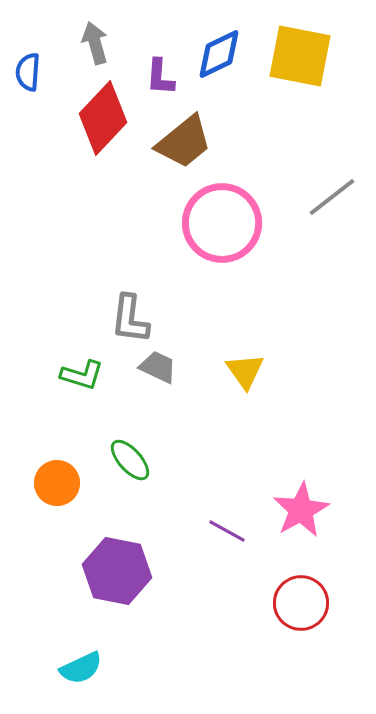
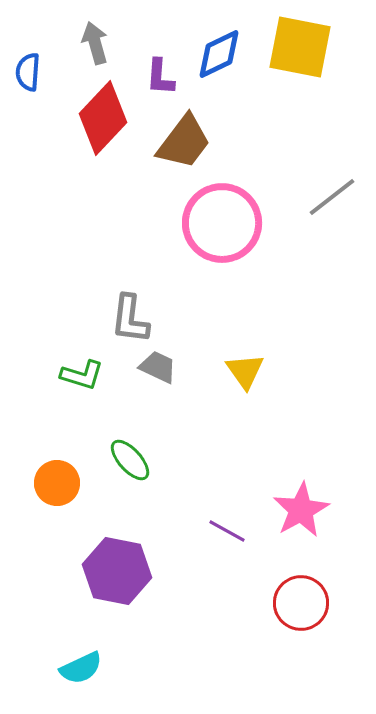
yellow square: moved 9 px up
brown trapezoid: rotated 14 degrees counterclockwise
